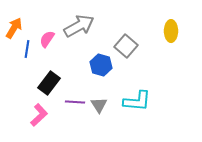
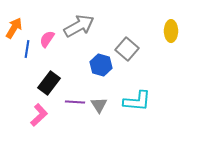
gray square: moved 1 px right, 3 px down
